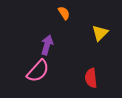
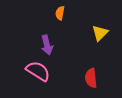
orange semicircle: moved 4 px left; rotated 136 degrees counterclockwise
purple arrow: rotated 150 degrees clockwise
pink semicircle: rotated 100 degrees counterclockwise
